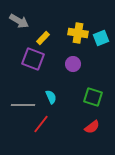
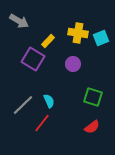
yellow rectangle: moved 5 px right, 3 px down
purple square: rotated 10 degrees clockwise
cyan semicircle: moved 2 px left, 4 px down
gray line: rotated 45 degrees counterclockwise
red line: moved 1 px right, 1 px up
